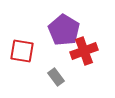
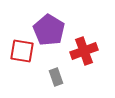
purple pentagon: moved 15 px left
gray rectangle: rotated 18 degrees clockwise
